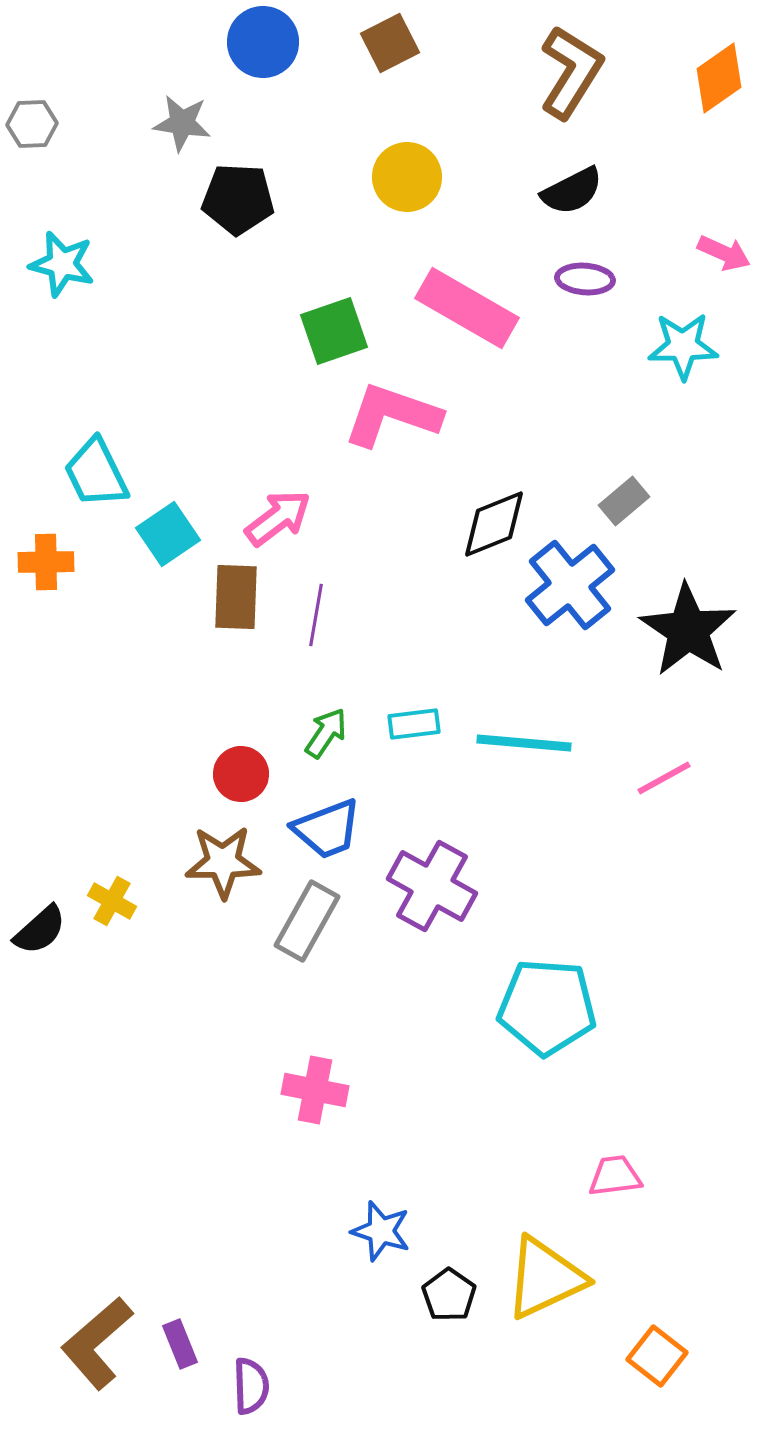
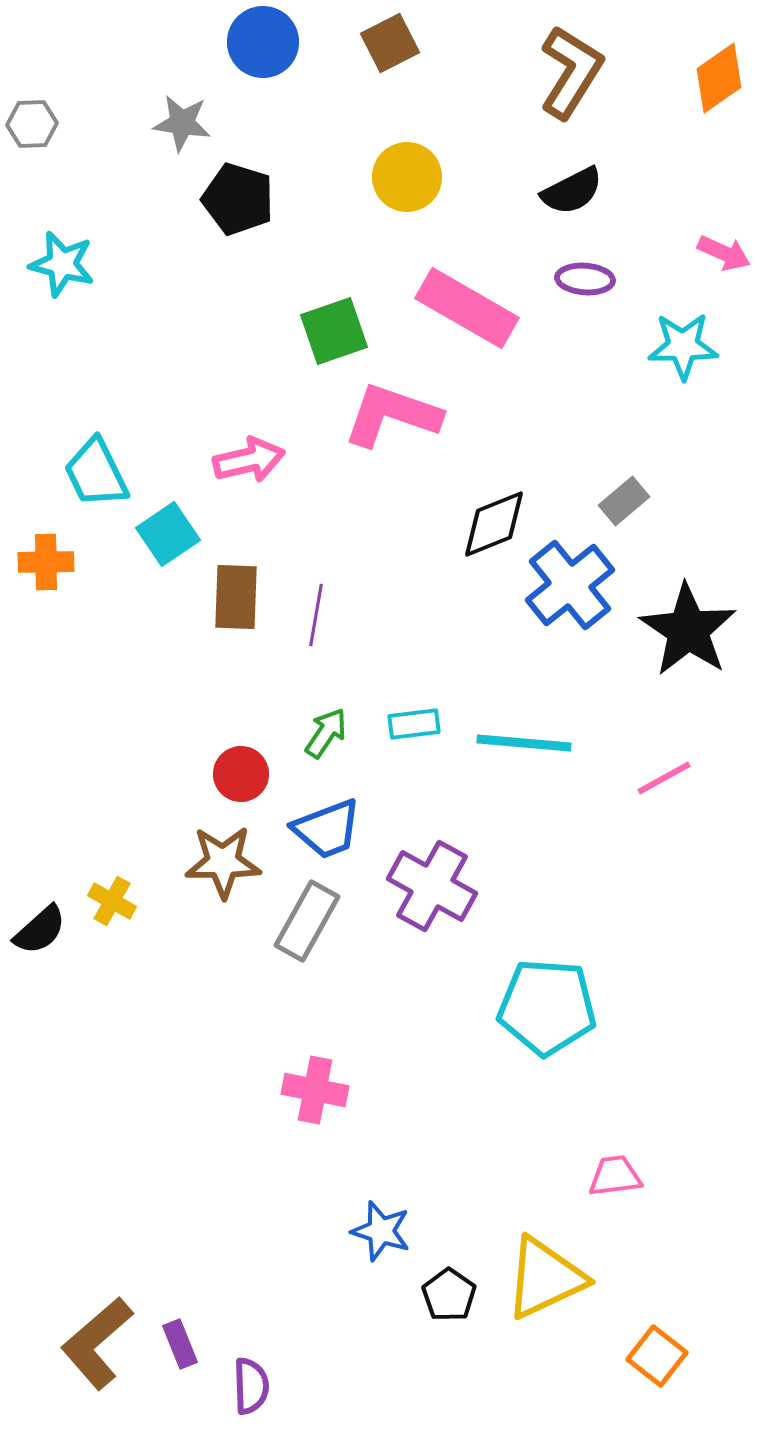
black pentagon at (238, 199): rotated 14 degrees clockwise
pink arrow at (278, 518): moved 29 px left, 58 px up; rotated 24 degrees clockwise
